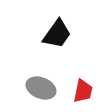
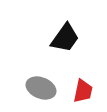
black trapezoid: moved 8 px right, 4 px down
